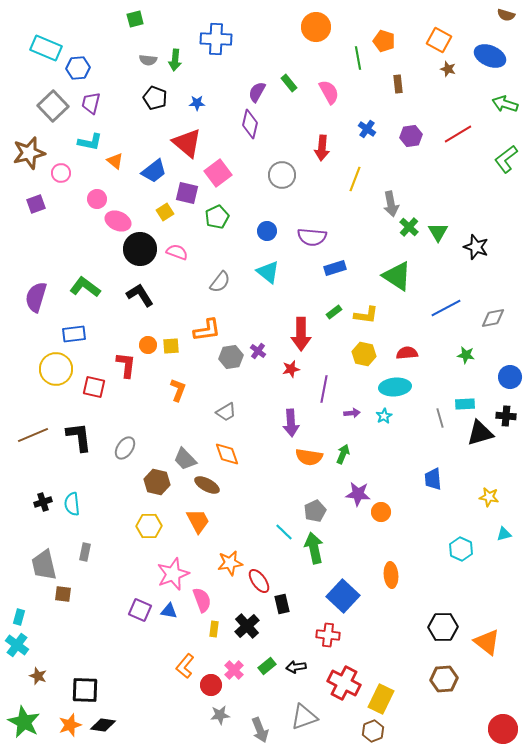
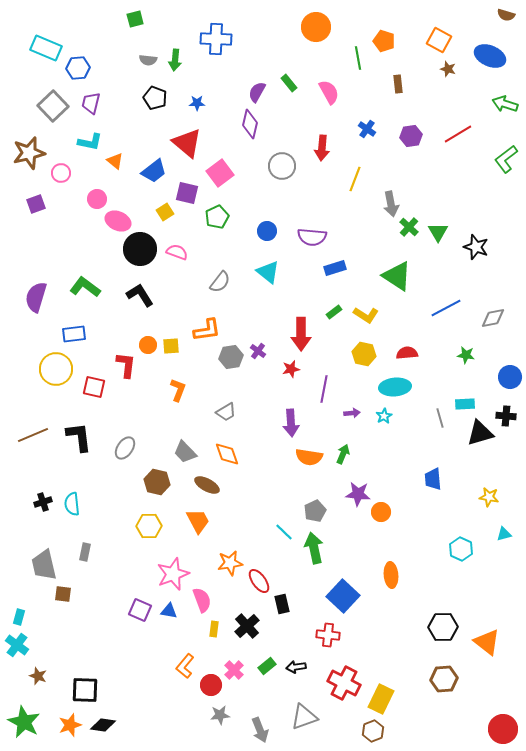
pink square at (218, 173): moved 2 px right
gray circle at (282, 175): moved 9 px up
yellow L-shape at (366, 315): rotated 25 degrees clockwise
gray trapezoid at (185, 459): moved 7 px up
